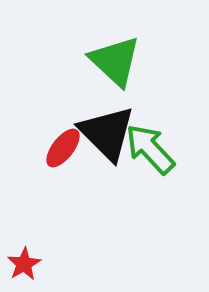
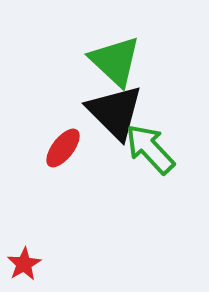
black triangle: moved 8 px right, 21 px up
